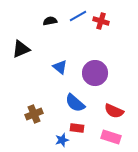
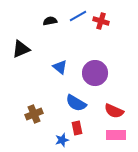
blue semicircle: moved 1 px right; rotated 10 degrees counterclockwise
red rectangle: rotated 72 degrees clockwise
pink rectangle: moved 5 px right, 2 px up; rotated 18 degrees counterclockwise
